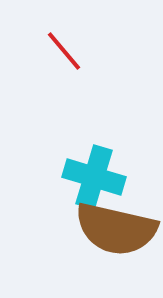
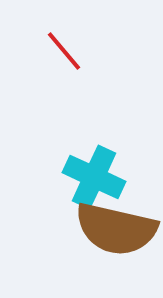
cyan cross: rotated 8 degrees clockwise
